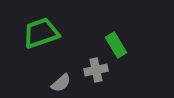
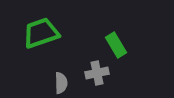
gray cross: moved 1 px right, 3 px down
gray semicircle: rotated 50 degrees counterclockwise
